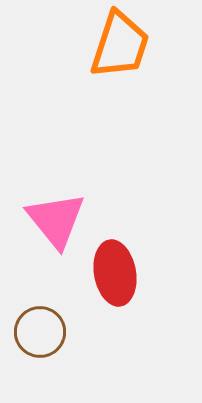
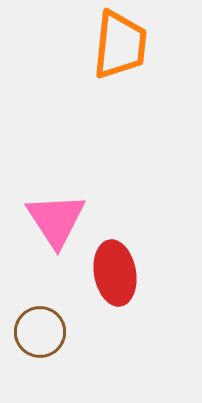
orange trapezoid: rotated 12 degrees counterclockwise
pink triangle: rotated 6 degrees clockwise
